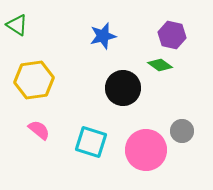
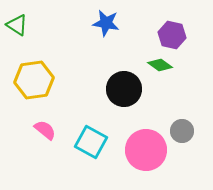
blue star: moved 3 px right, 13 px up; rotated 24 degrees clockwise
black circle: moved 1 px right, 1 px down
pink semicircle: moved 6 px right
cyan square: rotated 12 degrees clockwise
